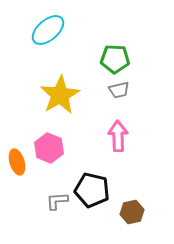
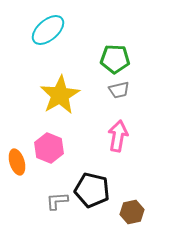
pink arrow: rotated 12 degrees clockwise
